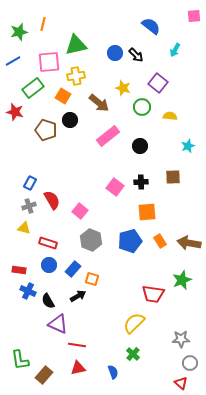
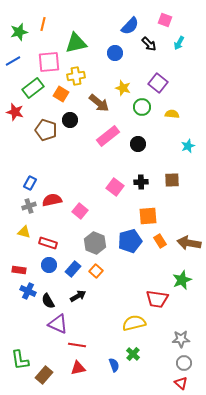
pink square at (194, 16): moved 29 px left, 4 px down; rotated 24 degrees clockwise
blue semicircle at (151, 26): moved 21 px left; rotated 96 degrees clockwise
green triangle at (76, 45): moved 2 px up
cyan arrow at (175, 50): moved 4 px right, 7 px up
black arrow at (136, 55): moved 13 px right, 11 px up
orange square at (63, 96): moved 2 px left, 2 px up
yellow semicircle at (170, 116): moved 2 px right, 2 px up
black circle at (140, 146): moved 2 px left, 2 px up
brown square at (173, 177): moved 1 px left, 3 px down
red semicircle at (52, 200): rotated 72 degrees counterclockwise
orange square at (147, 212): moved 1 px right, 4 px down
yellow triangle at (24, 228): moved 4 px down
gray hexagon at (91, 240): moved 4 px right, 3 px down
orange square at (92, 279): moved 4 px right, 8 px up; rotated 24 degrees clockwise
red trapezoid at (153, 294): moved 4 px right, 5 px down
yellow semicircle at (134, 323): rotated 30 degrees clockwise
gray circle at (190, 363): moved 6 px left
blue semicircle at (113, 372): moved 1 px right, 7 px up
